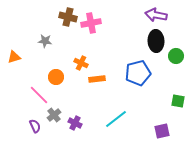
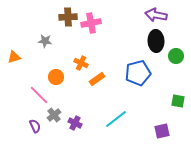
brown cross: rotated 18 degrees counterclockwise
orange rectangle: rotated 28 degrees counterclockwise
